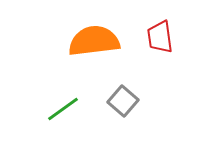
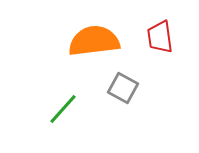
gray square: moved 13 px up; rotated 12 degrees counterclockwise
green line: rotated 12 degrees counterclockwise
